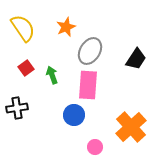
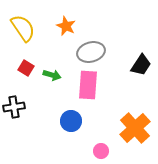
orange star: moved 1 px up; rotated 24 degrees counterclockwise
gray ellipse: moved 1 px right, 1 px down; rotated 44 degrees clockwise
black trapezoid: moved 5 px right, 6 px down
red square: rotated 21 degrees counterclockwise
green arrow: rotated 126 degrees clockwise
black cross: moved 3 px left, 1 px up
blue circle: moved 3 px left, 6 px down
orange cross: moved 4 px right, 1 px down
pink circle: moved 6 px right, 4 px down
